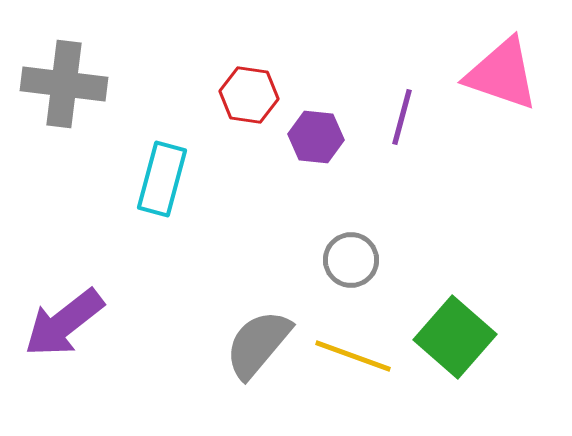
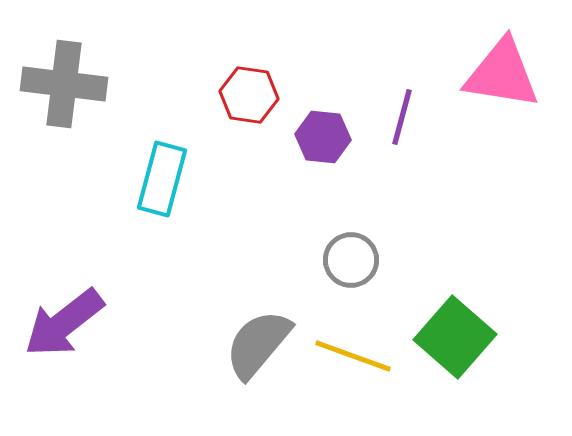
pink triangle: rotated 10 degrees counterclockwise
purple hexagon: moved 7 px right
